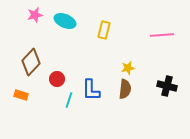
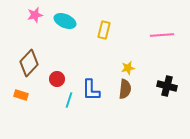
brown diamond: moved 2 px left, 1 px down
